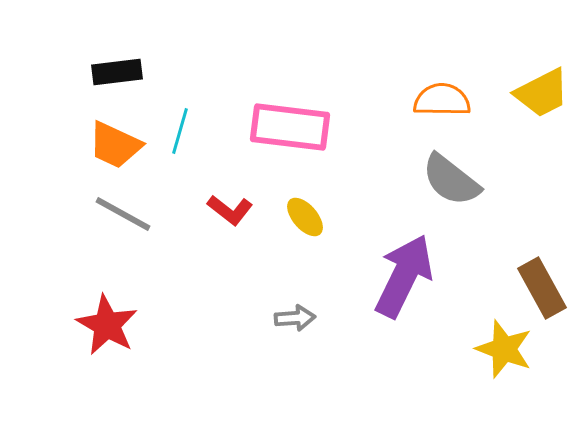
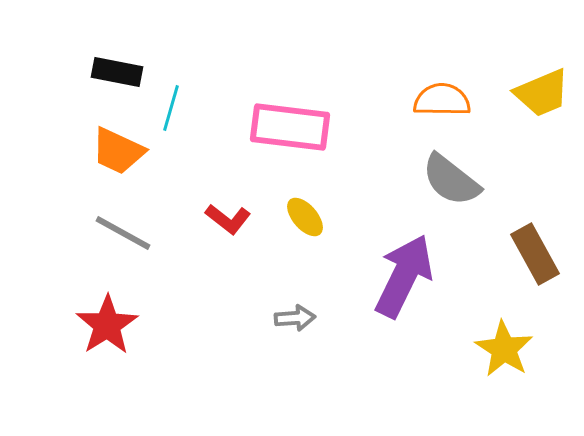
black rectangle: rotated 18 degrees clockwise
yellow trapezoid: rotated 4 degrees clockwise
cyan line: moved 9 px left, 23 px up
orange trapezoid: moved 3 px right, 6 px down
red L-shape: moved 2 px left, 9 px down
gray line: moved 19 px down
brown rectangle: moved 7 px left, 34 px up
red star: rotated 10 degrees clockwise
yellow star: rotated 12 degrees clockwise
